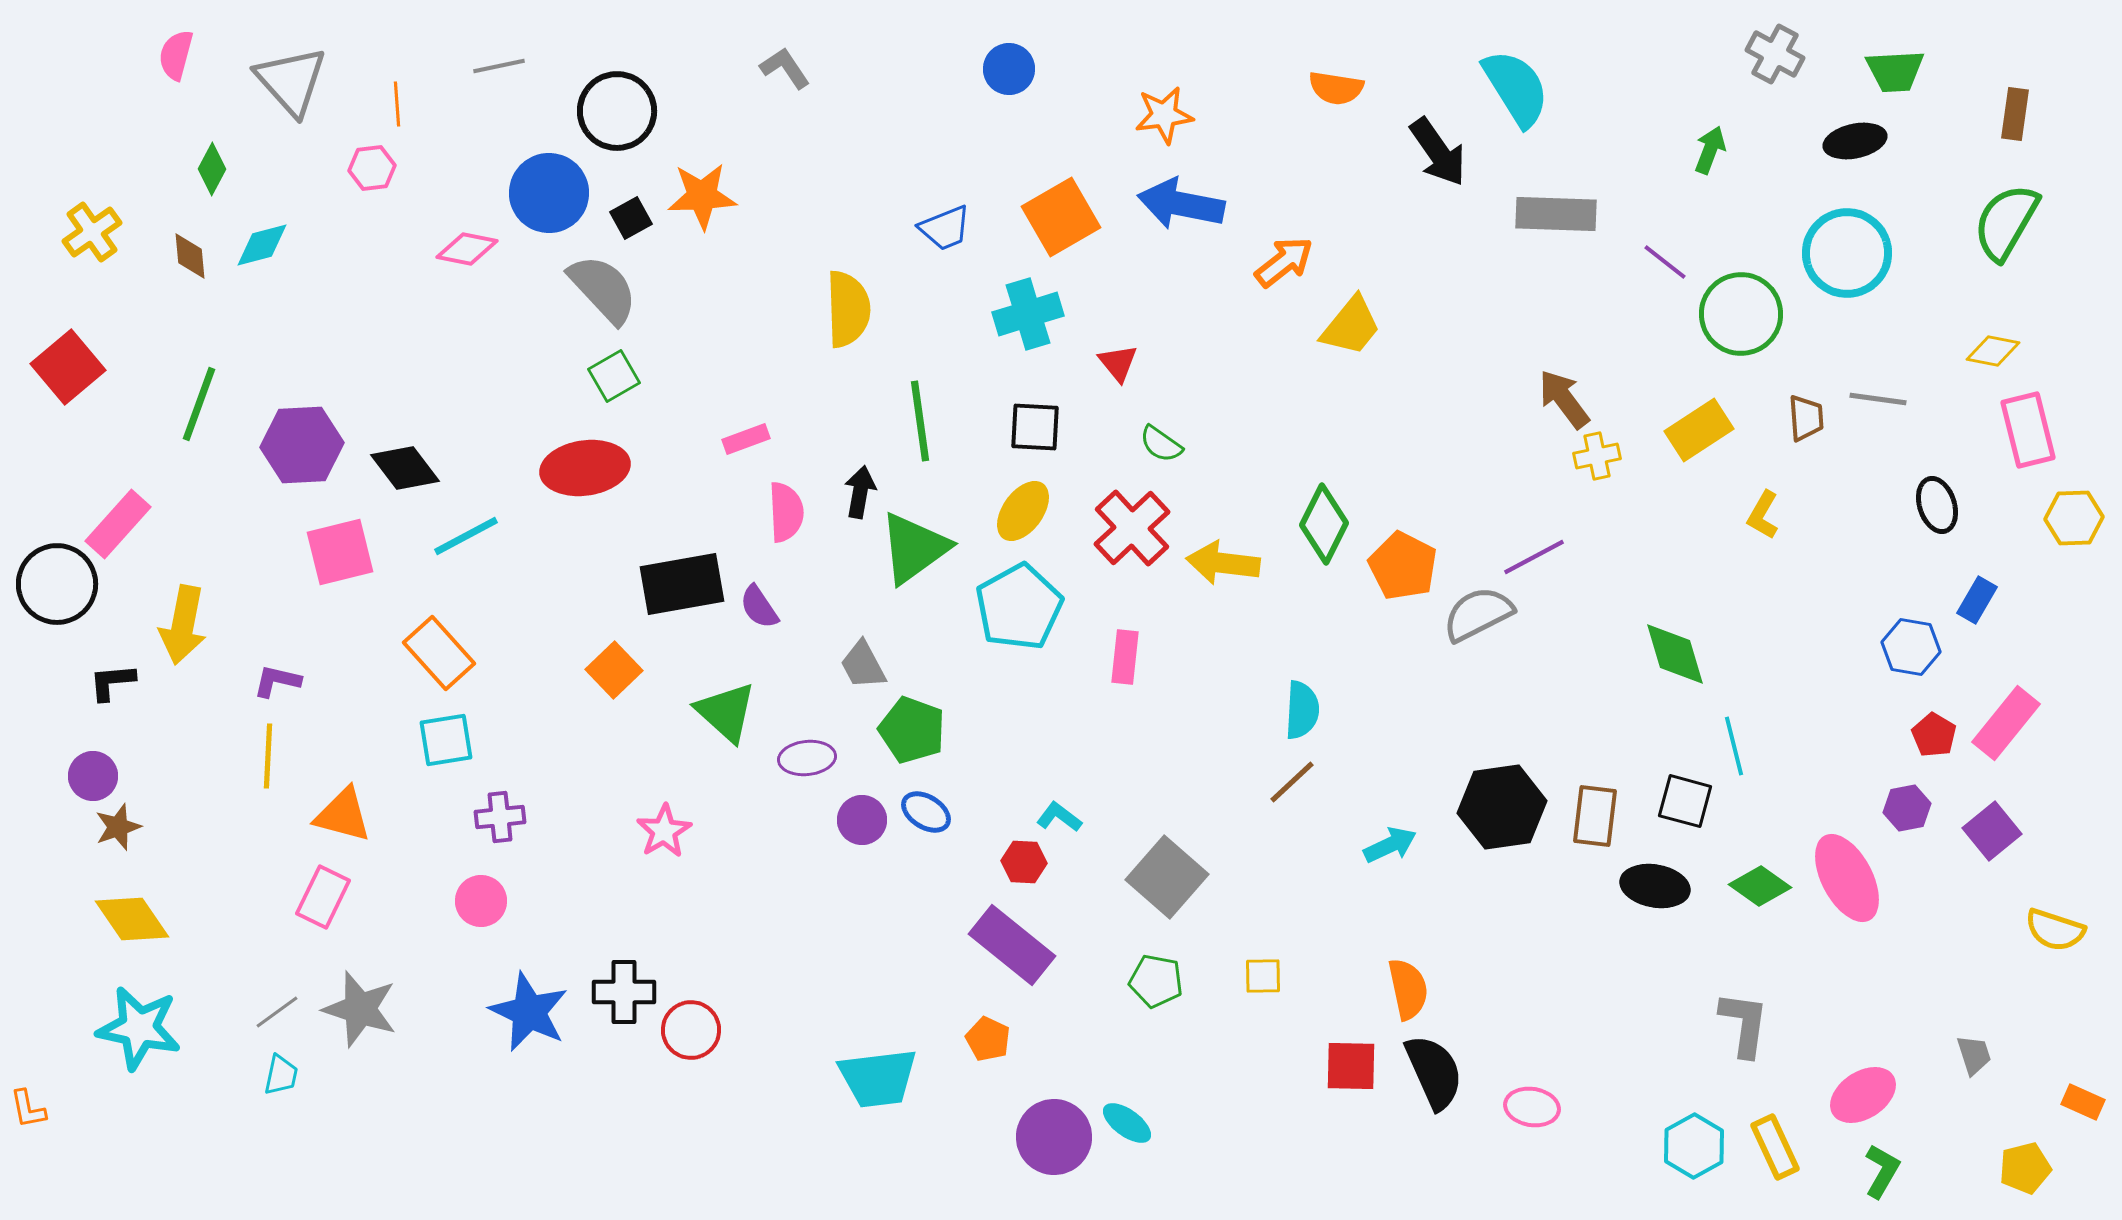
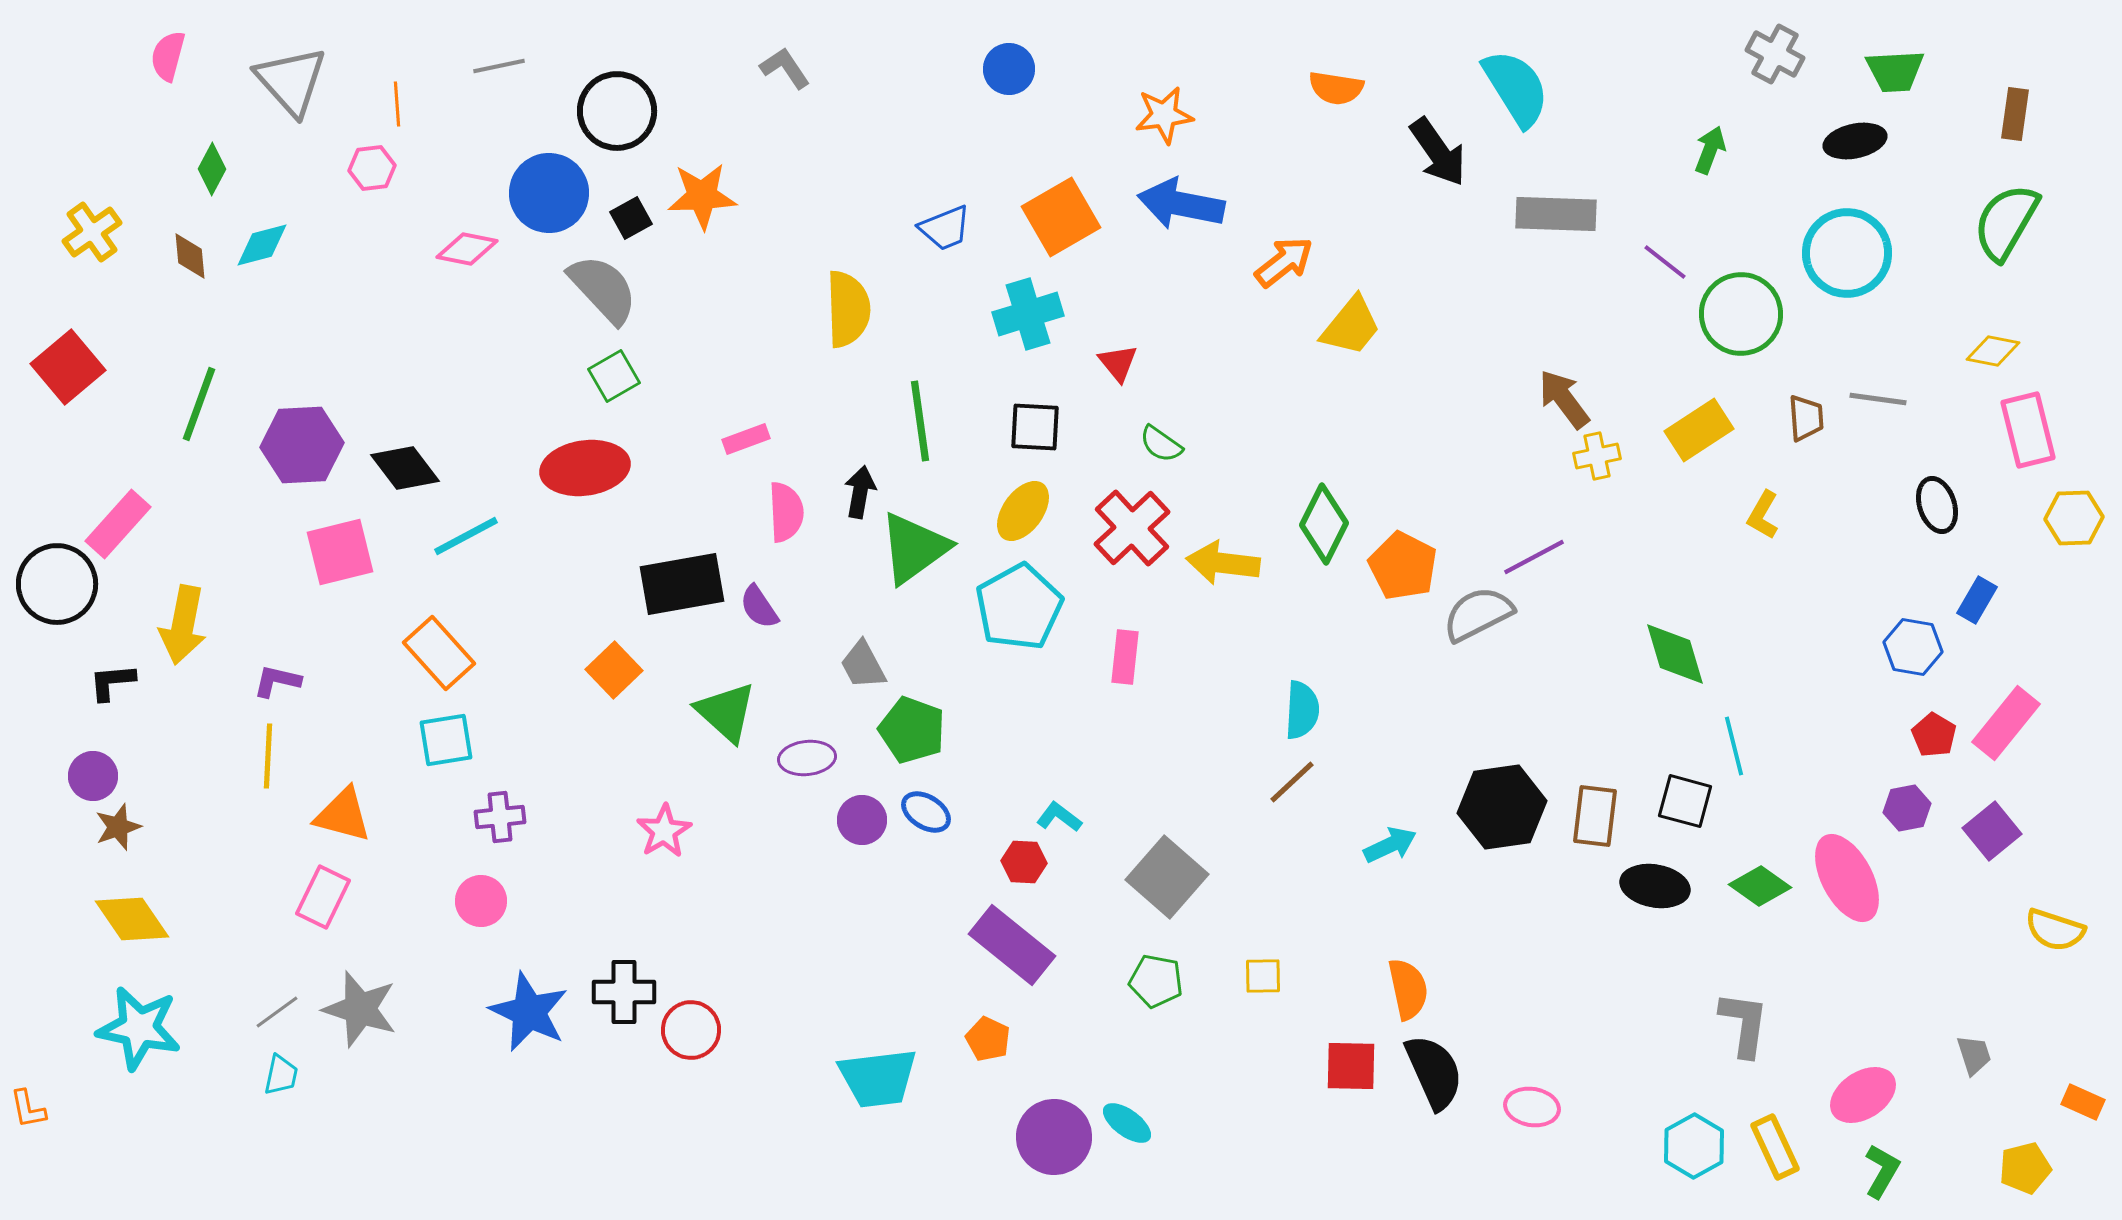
pink semicircle at (176, 55): moved 8 px left, 1 px down
blue hexagon at (1911, 647): moved 2 px right
